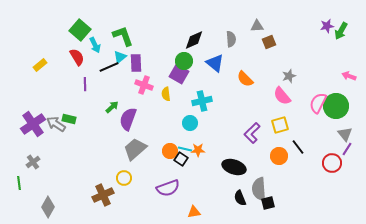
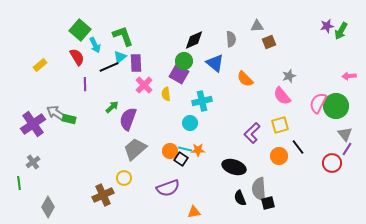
pink arrow at (349, 76): rotated 24 degrees counterclockwise
pink cross at (144, 85): rotated 24 degrees clockwise
gray arrow at (56, 124): moved 11 px up
